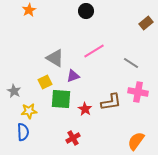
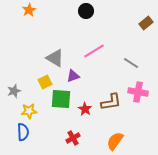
gray star: rotated 24 degrees clockwise
orange semicircle: moved 21 px left
